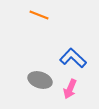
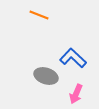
gray ellipse: moved 6 px right, 4 px up
pink arrow: moved 6 px right, 5 px down
